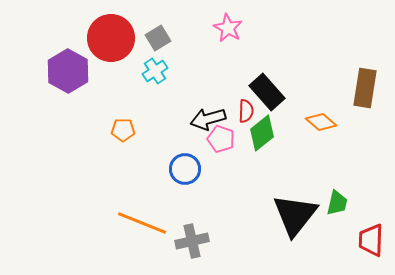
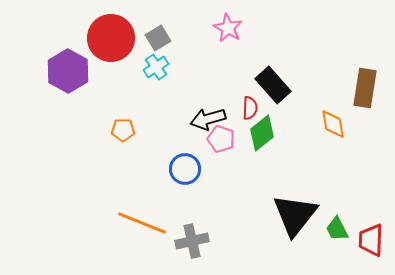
cyan cross: moved 1 px right, 4 px up
black rectangle: moved 6 px right, 7 px up
red semicircle: moved 4 px right, 3 px up
orange diamond: moved 12 px right, 2 px down; rotated 40 degrees clockwise
green trapezoid: moved 26 px down; rotated 140 degrees clockwise
